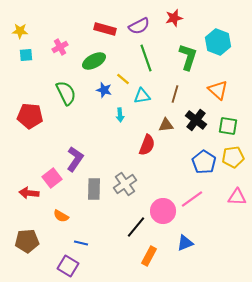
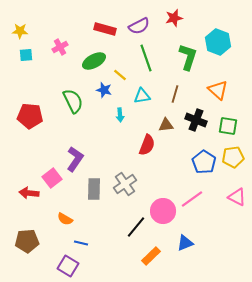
yellow line: moved 3 px left, 4 px up
green semicircle: moved 7 px right, 8 px down
black cross: rotated 15 degrees counterclockwise
pink triangle: rotated 24 degrees clockwise
orange semicircle: moved 4 px right, 3 px down
orange rectangle: moved 2 px right; rotated 18 degrees clockwise
